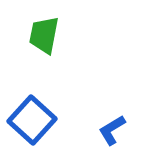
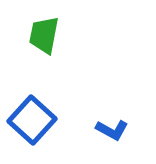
blue L-shape: rotated 120 degrees counterclockwise
